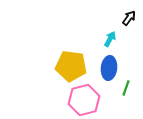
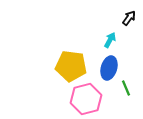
cyan arrow: moved 1 px down
blue ellipse: rotated 10 degrees clockwise
green line: rotated 42 degrees counterclockwise
pink hexagon: moved 2 px right, 1 px up
